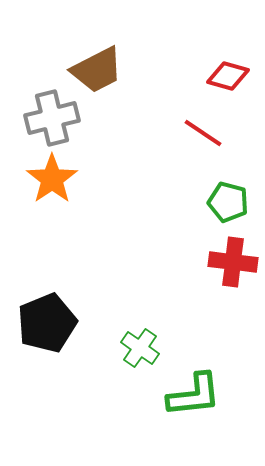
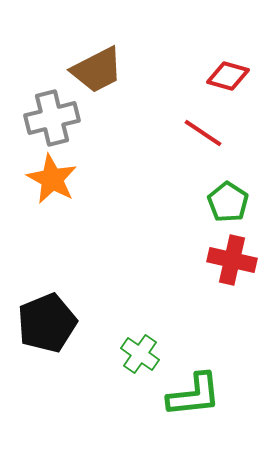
orange star: rotated 9 degrees counterclockwise
green pentagon: rotated 18 degrees clockwise
red cross: moved 1 px left, 2 px up; rotated 6 degrees clockwise
green cross: moved 6 px down
